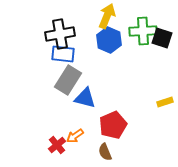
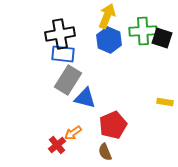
yellow rectangle: rotated 28 degrees clockwise
orange arrow: moved 2 px left, 3 px up
